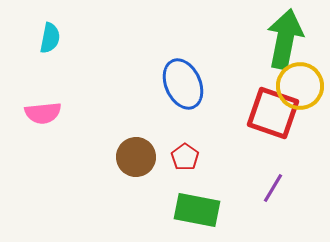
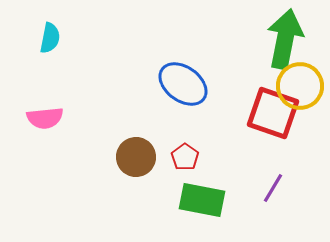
blue ellipse: rotated 30 degrees counterclockwise
pink semicircle: moved 2 px right, 5 px down
green rectangle: moved 5 px right, 10 px up
